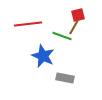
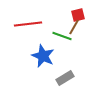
gray rectangle: rotated 42 degrees counterclockwise
